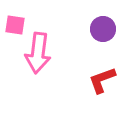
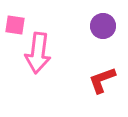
purple circle: moved 3 px up
